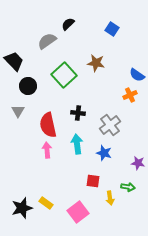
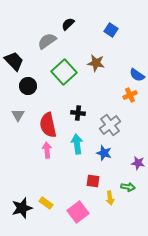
blue square: moved 1 px left, 1 px down
green square: moved 3 px up
gray triangle: moved 4 px down
